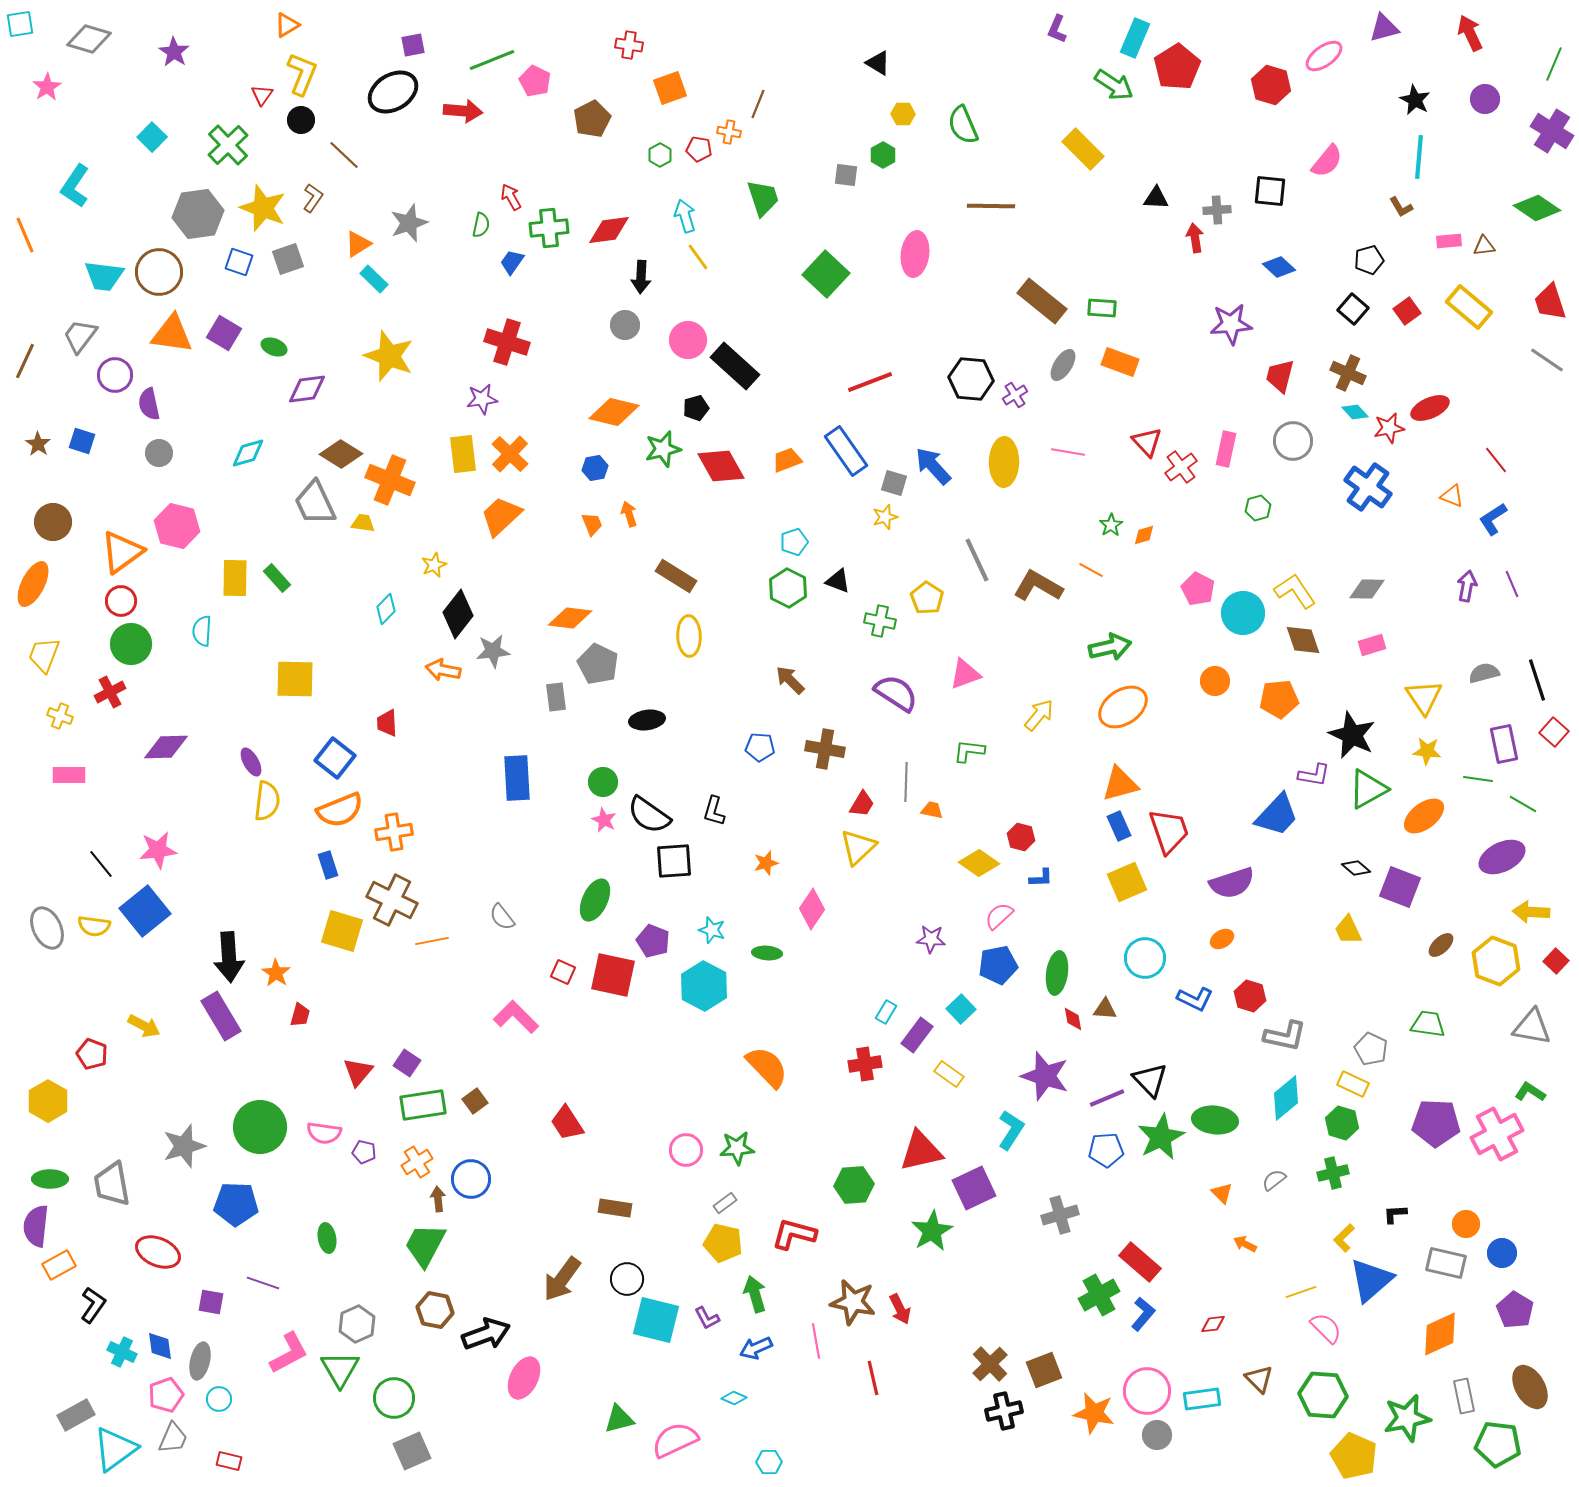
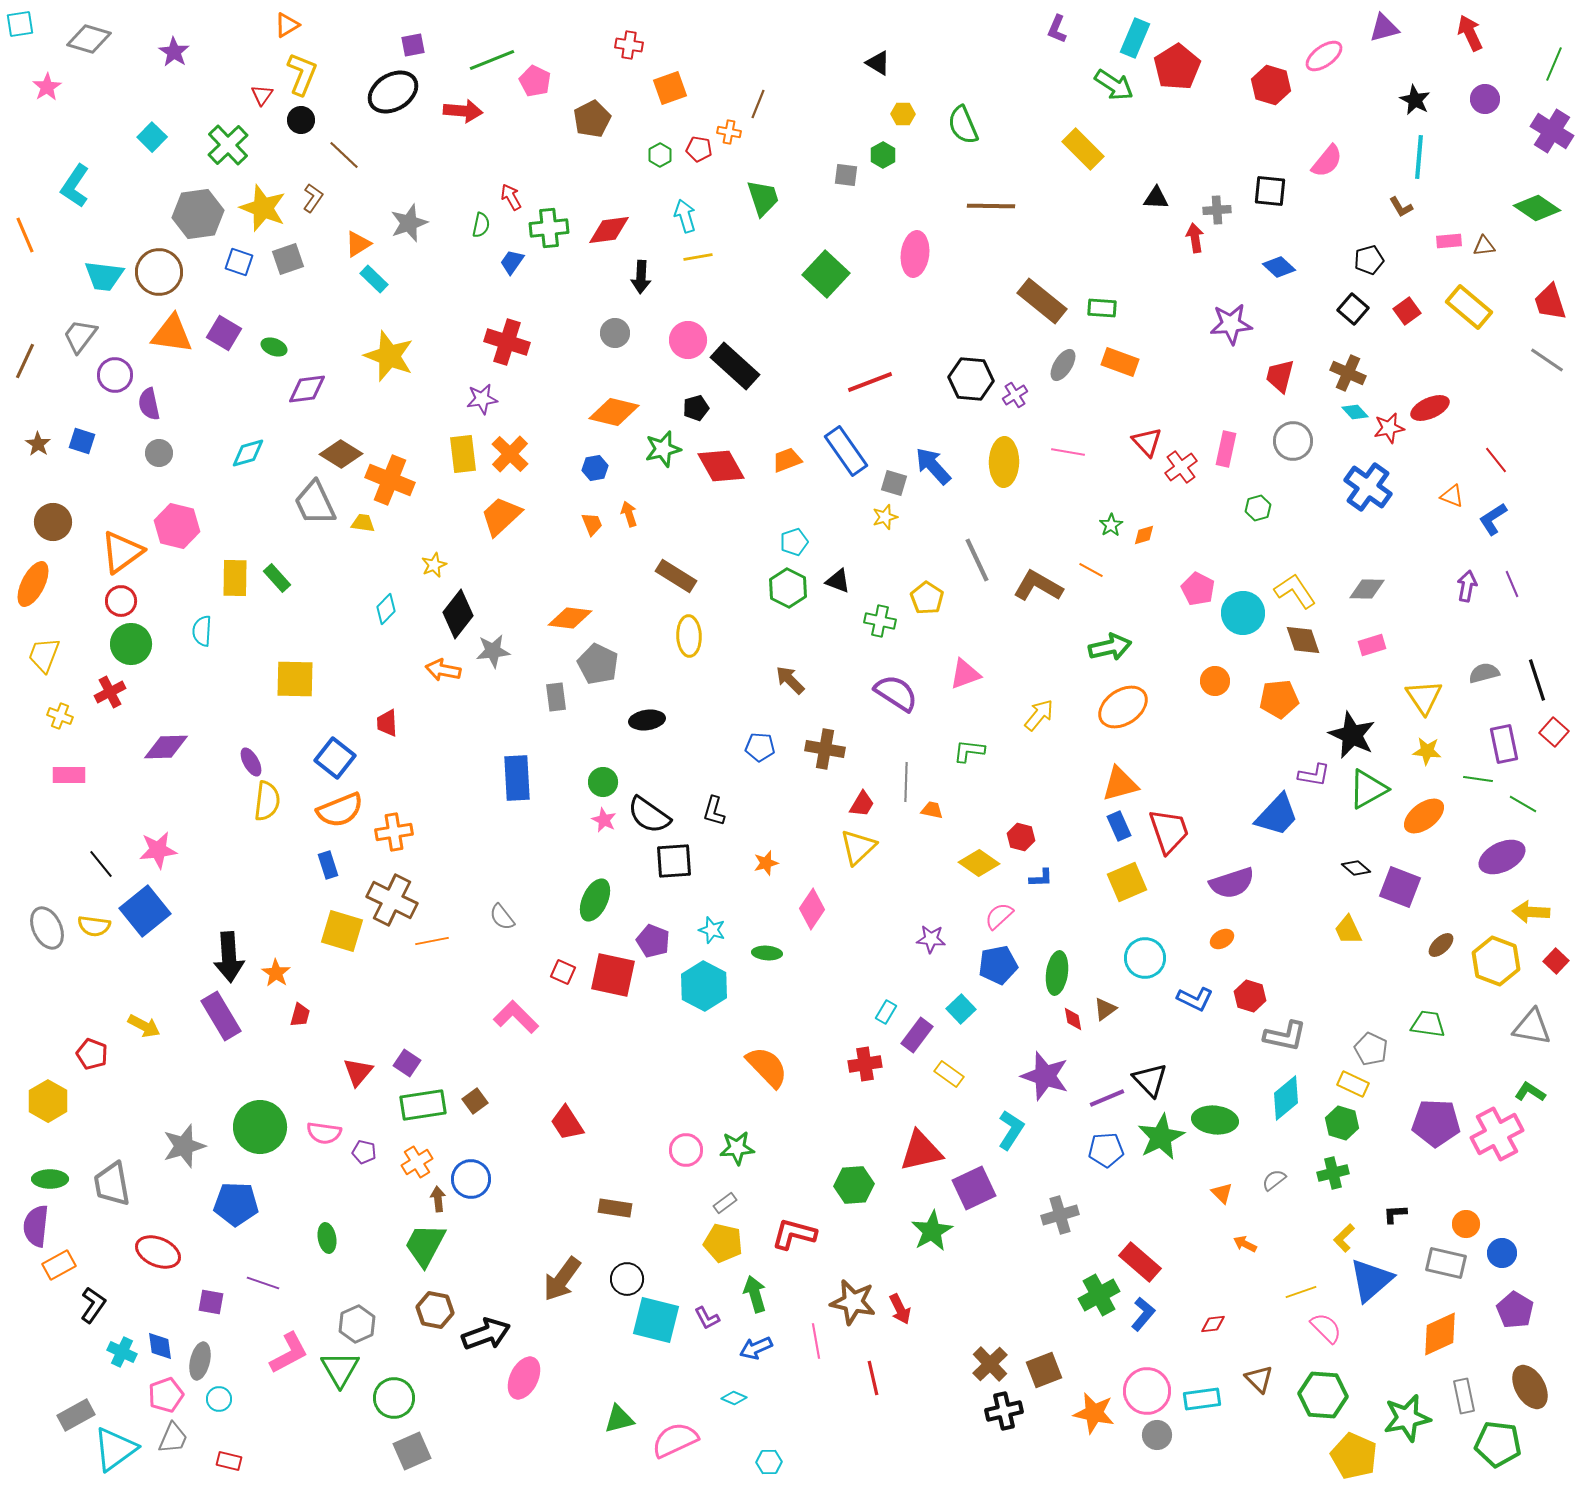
yellow line at (698, 257): rotated 64 degrees counterclockwise
gray circle at (625, 325): moved 10 px left, 8 px down
brown triangle at (1105, 1009): rotated 40 degrees counterclockwise
